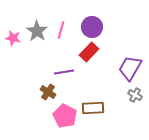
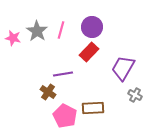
purple trapezoid: moved 7 px left
purple line: moved 1 px left, 2 px down
